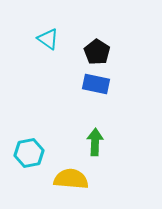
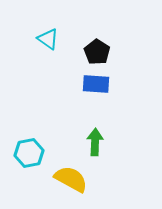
blue rectangle: rotated 8 degrees counterclockwise
yellow semicircle: rotated 24 degrees clockwise
